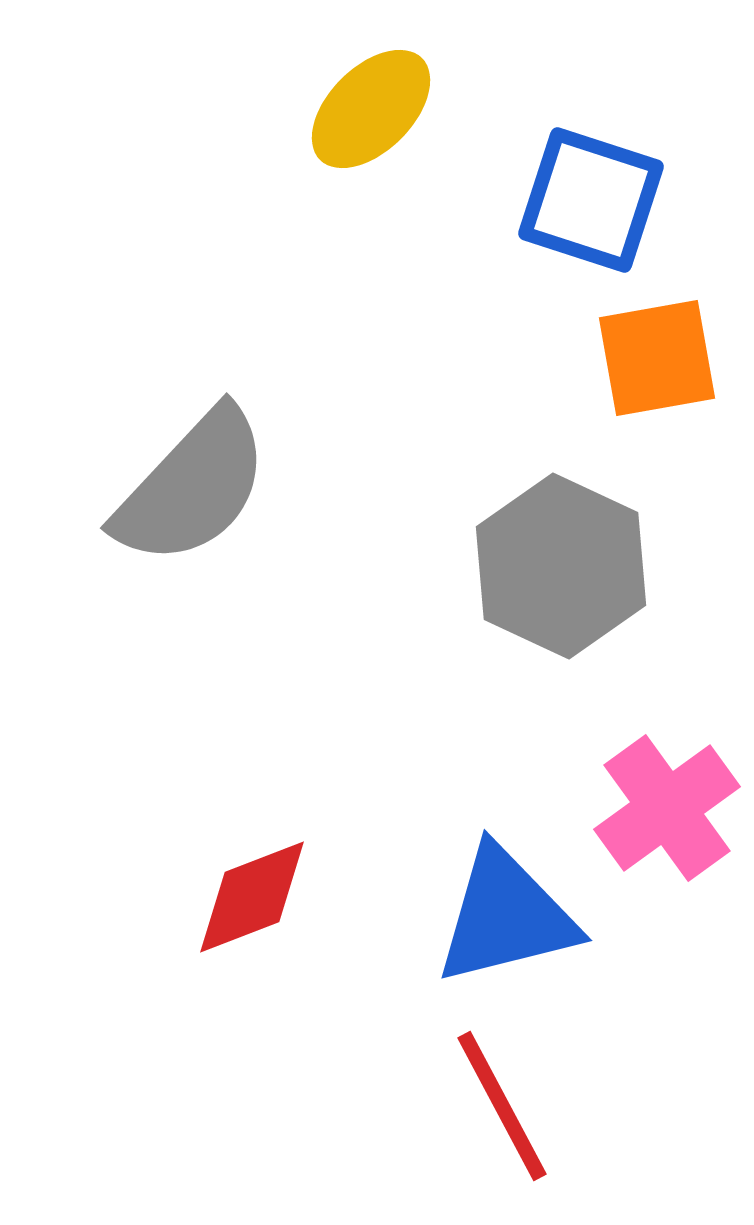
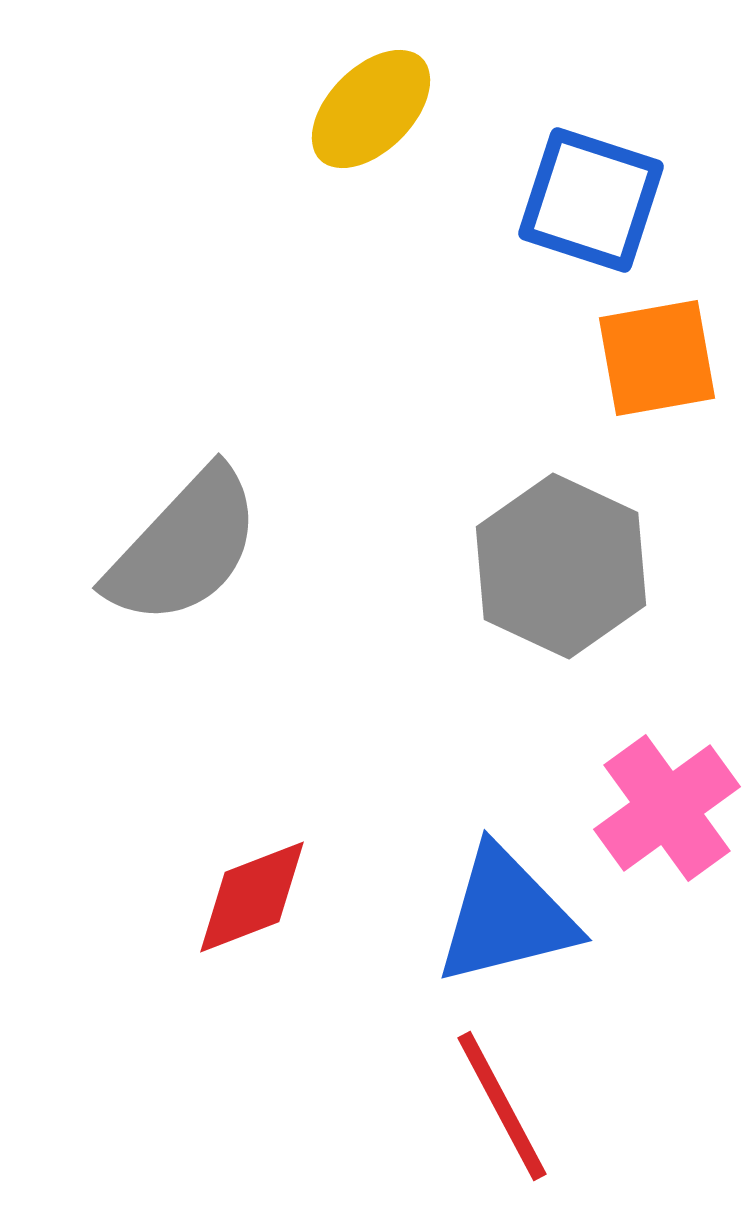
gray semicircle: moved 8 px left, 60 px down
